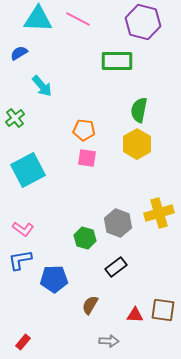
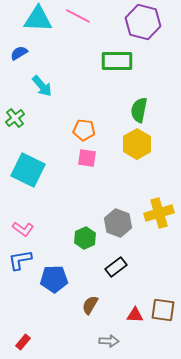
pink line: moved 3 px up
cyan square: rotated 36 degrees counterclockwise
green hexagon: rotated 20 degrees clockwise
